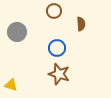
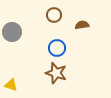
brown circle: moved 4 px down
brown semicircle: moved 1 px right, 1 px down; rotated 96 degrees counterclockwise
gray circle: moved 5 px left
brown star: moved 3 px left, 1 px up
